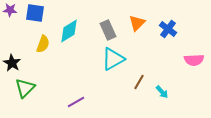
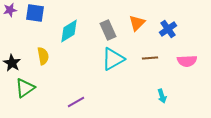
purple star: rotated 16 degrees counterclockwise
blue cross: rotated 18 degrees clockwise
yellow semicircle: moved 12 px down; rotated 30 degrees counterclockwise
pink semicircle: moved 7 px left, 1 px down
brown line: moved 11 px right, 24 px up; rotated 56 degrees clockwise
green triangle: rotated 10 degrees clockwise
cyan arrow: moved 4 px down; rotated 24 degrees clockwise
